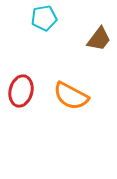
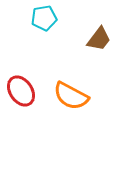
red ellipse: rotated 48 degrees counterclockwise
